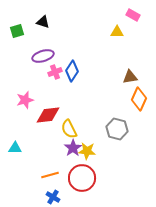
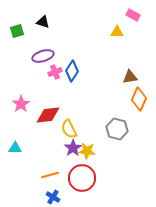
pink star: moved 4 px left, 4 px down; rotated 18 degrees counterclockwise
